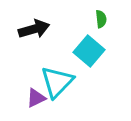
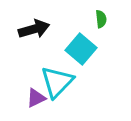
cyan square: moved 8 px left, 2 px up
